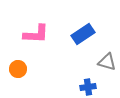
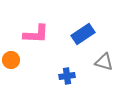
gray triangle: moved 3 px left
orange circle: moved 7 px left, 9 px up
blue cross: moved 21 px left, 11 px up
